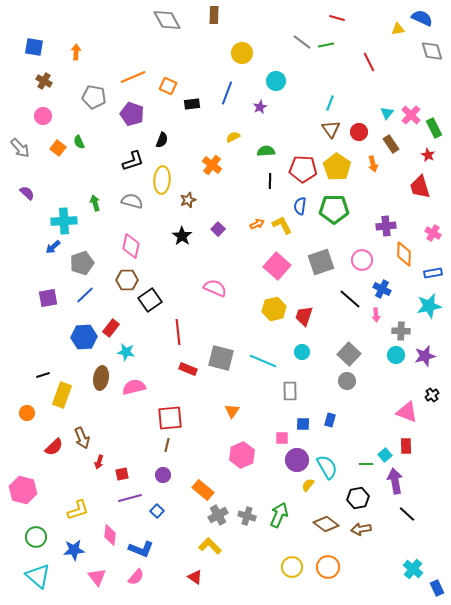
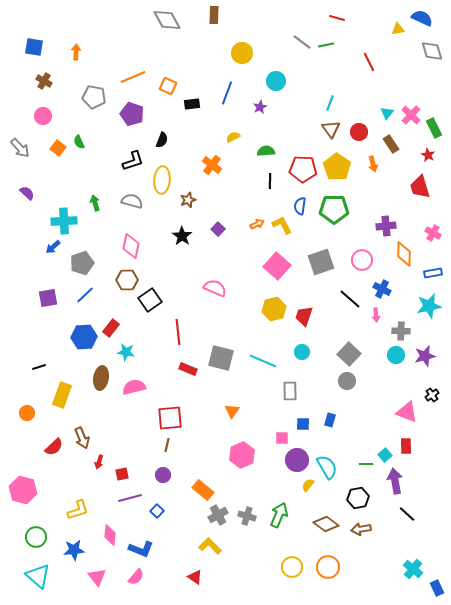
black line at (43, 375): moved 4 px left, 8 px up
